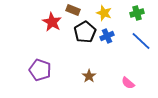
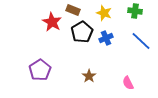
green cross: moved 2 px left, 2 px up; rotated 24 degrees clockwise
black pentagon: moved 3 px left
blue cross: moved 1 px left, 2 px down
purple pentagon: rotated 20 degrees clockwise
pink semicircle: rotated 24 degrees clockwise
